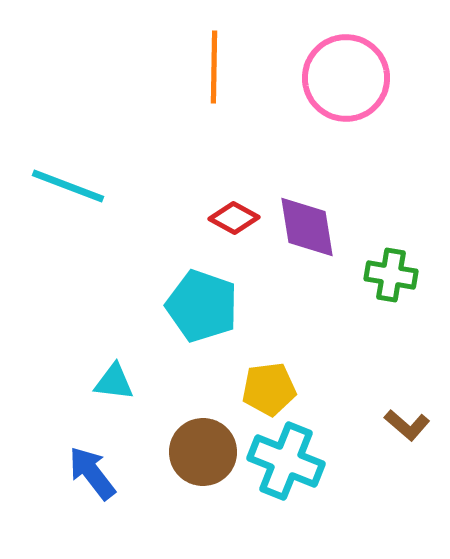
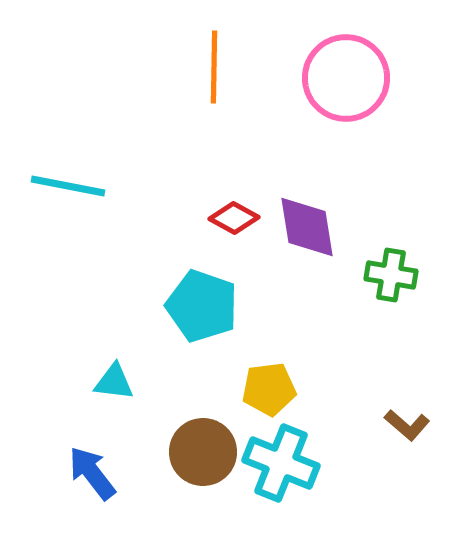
cyan line: rotated 10 degrees counterclockwise
cyan cross: moved 5 px left, 2 px down
